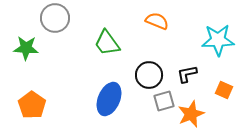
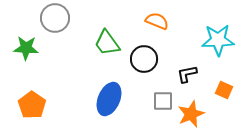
black circle: moved 5 px left, 16 px up
gray square: moved 1 px left; rotated 15 degrees clockwise
